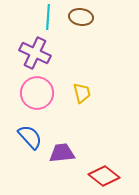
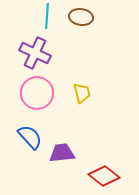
cyan line: moved 1 px left, 1 px up
